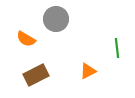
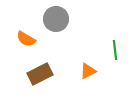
green line: moved 2 px left, 2 px down
brown rectangle: moved 4 px right, 1 px up
